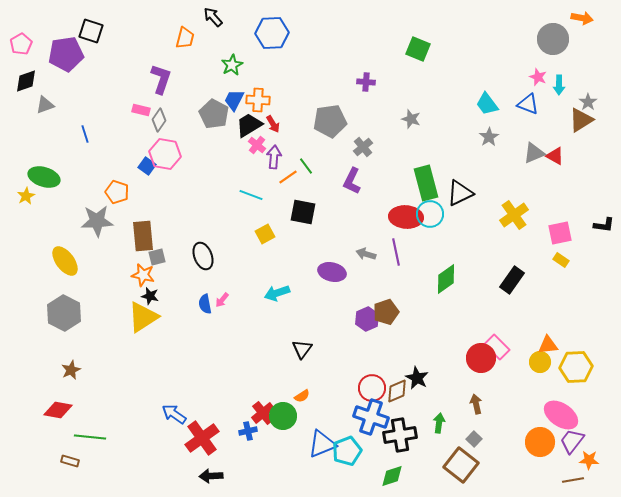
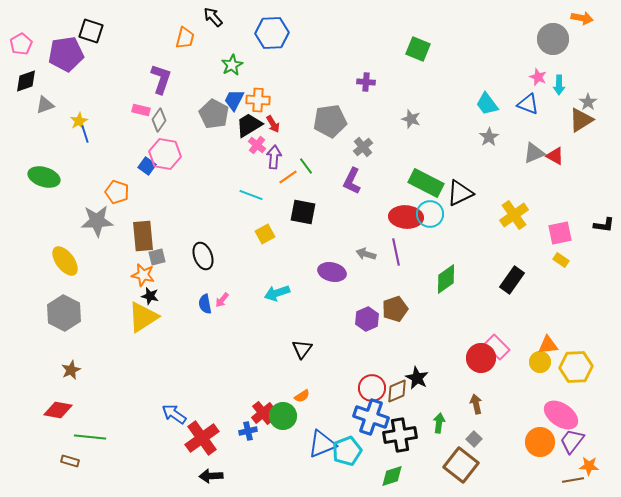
green rectangle at (426, 183): rotated 48 degrees counterclockwise
yellow star at (26, 196): moved 53 px right, 75 px up
brown pentagon at (386, 312): moved 9 px right, 3 px up
orange star at (589, 460): moved 6 px down
